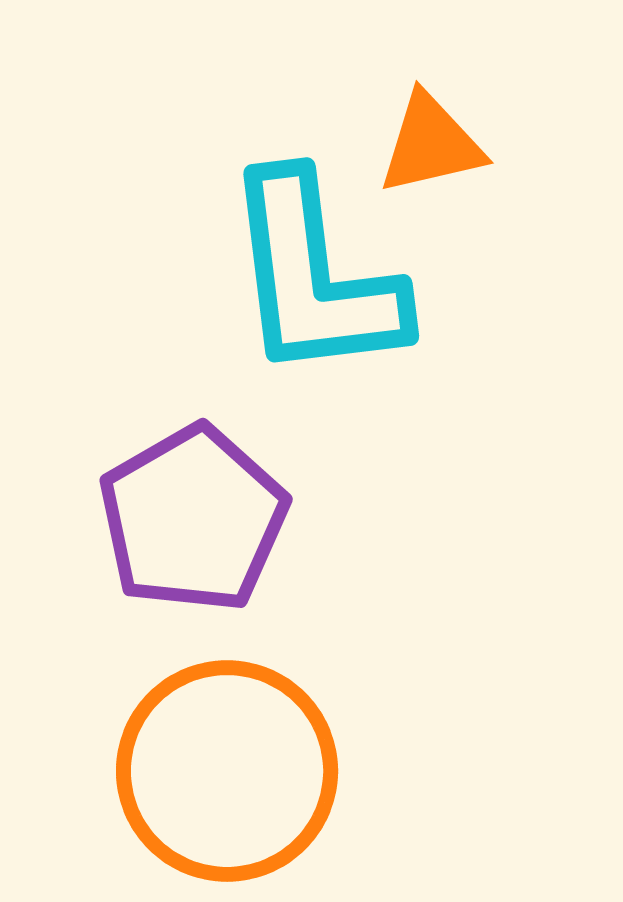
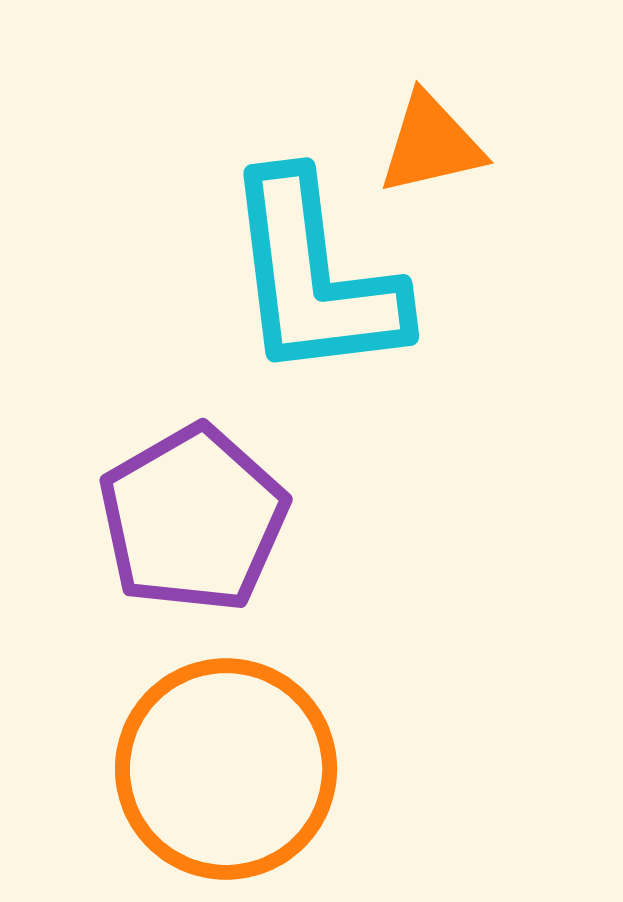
orange circle: moved 1 px left, 2 px up
